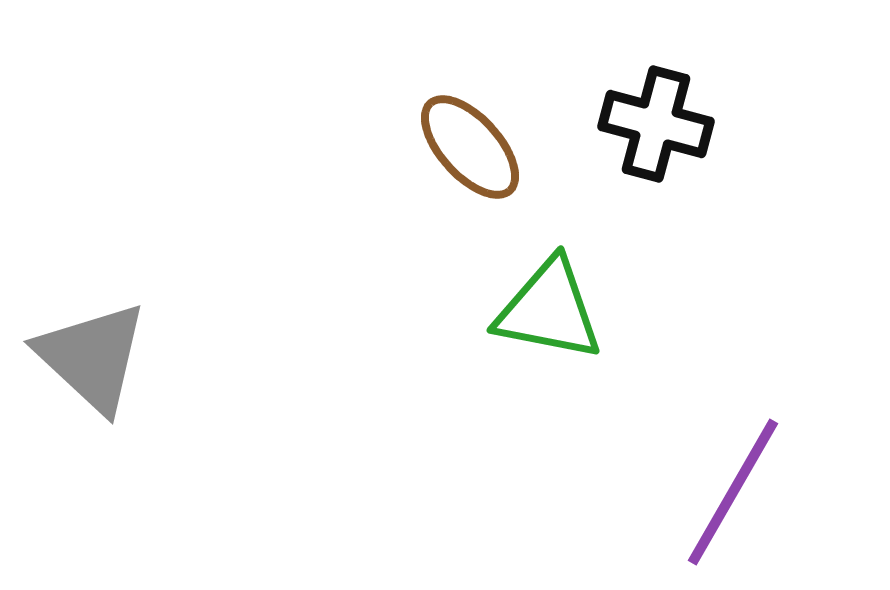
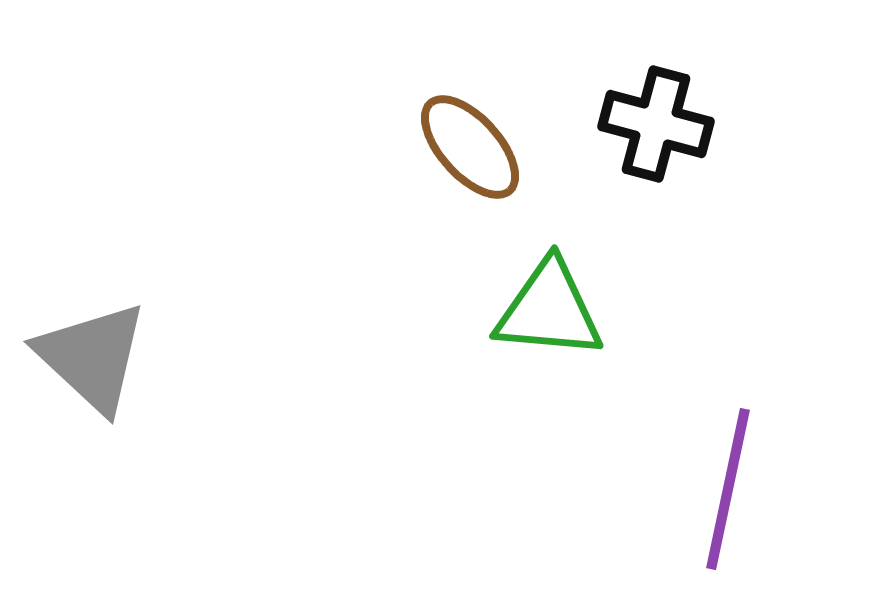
green triangle: rotated 6 degrees counterclockwise
purple line: moved 5 px left, 3 px up; rotated 18 degrees counterclockwise
